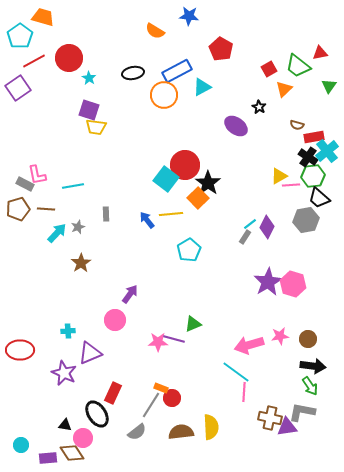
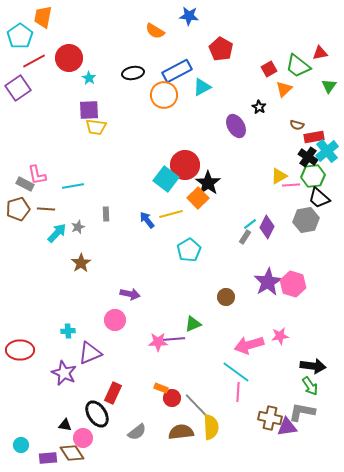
orange trapezoid at (43, 17): rotated 95 degrees counterclockwise
purple square at (89, 110): rotated 20 degrees counterclockwise
purple ellipse at (236, 126): rotated 25 degrees clockwise
yellow line at (171, 214): rotated 10 degrees counterclockwise
purple arrow at (130, 294): rotated 66 degrees clockwise
purple line at (174, 339): rotated 20 degrees counterclockwise
brown circle at (308, 339): moved 82 px left, 42 px up
pink line at (244, 392): moved 6 px left
gray line at (151, 405): moved 45 px right; rotated 76 degrees counterclockwise
